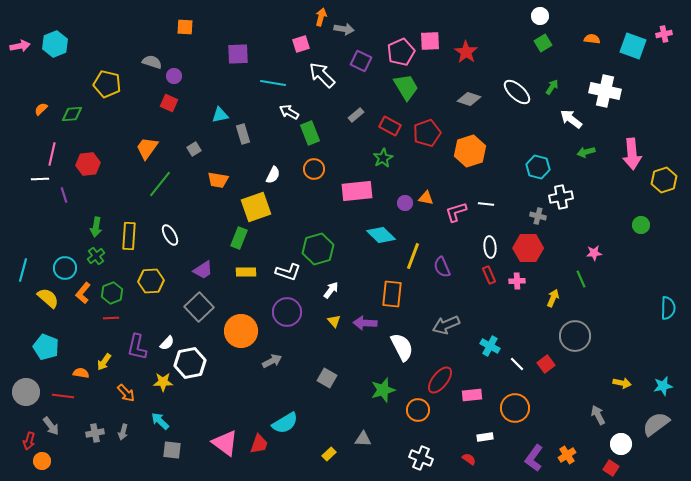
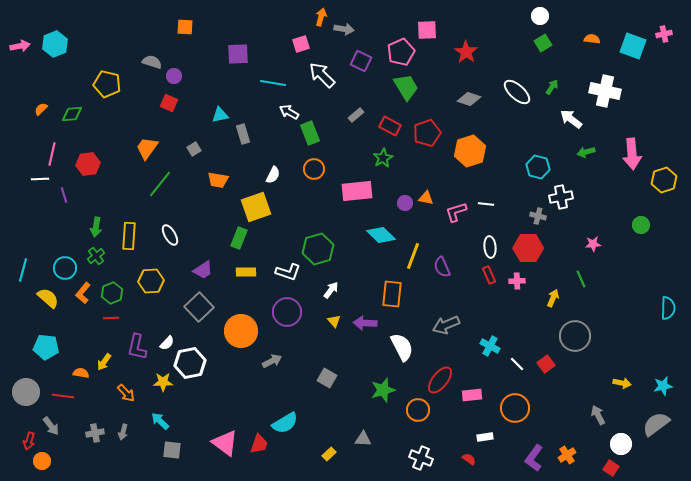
pink square at (430, 41): moved 3 px left, 11 px up
pink star at (594, 253): moved 1 px left, 9 px up
cyan pentagon at (46, 347): rotated 15 degrees counterclockwise
